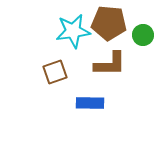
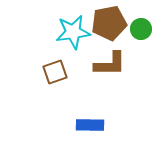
brown pentagon: rotated 16 degrees counterclockwise
cyan star: moved 1 px down
green circle: moved 2 px left, 6 px up
blue rectangle: moved 22 px down
